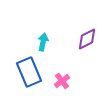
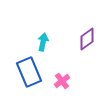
purple diamond: rotated 10 degrees counterclockwise
